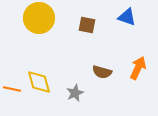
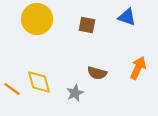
yellow circle: moved 2 px left, 1 px down
brown semicircle: moved 5 px left, 1 px down
orange line: rotated 24 degrees clockwise
